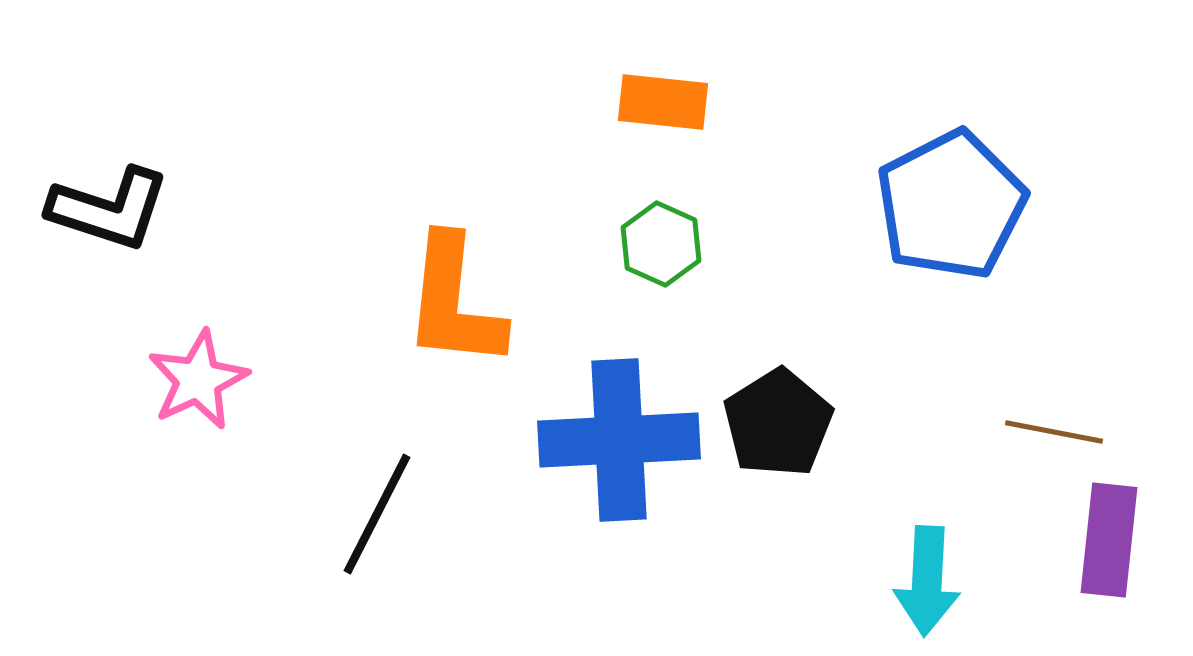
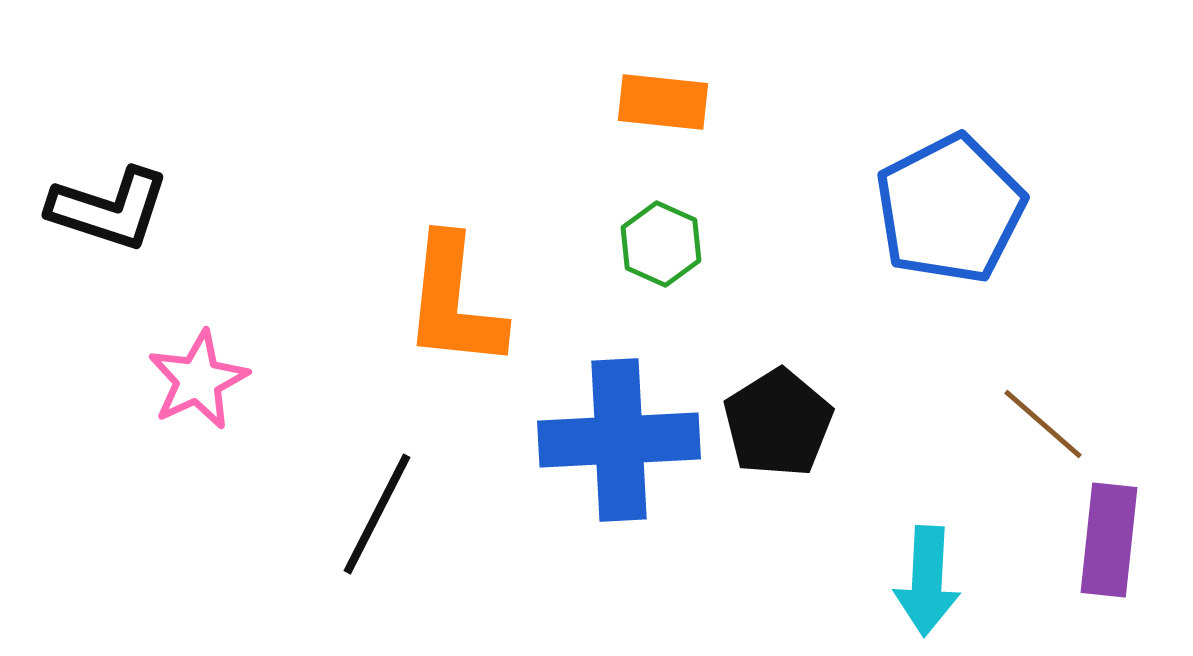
blue pentagon: moved 1 px left, 4 px down
brown line: moved 11 px left, 8 px up; rotated 30 degrees clockwise
